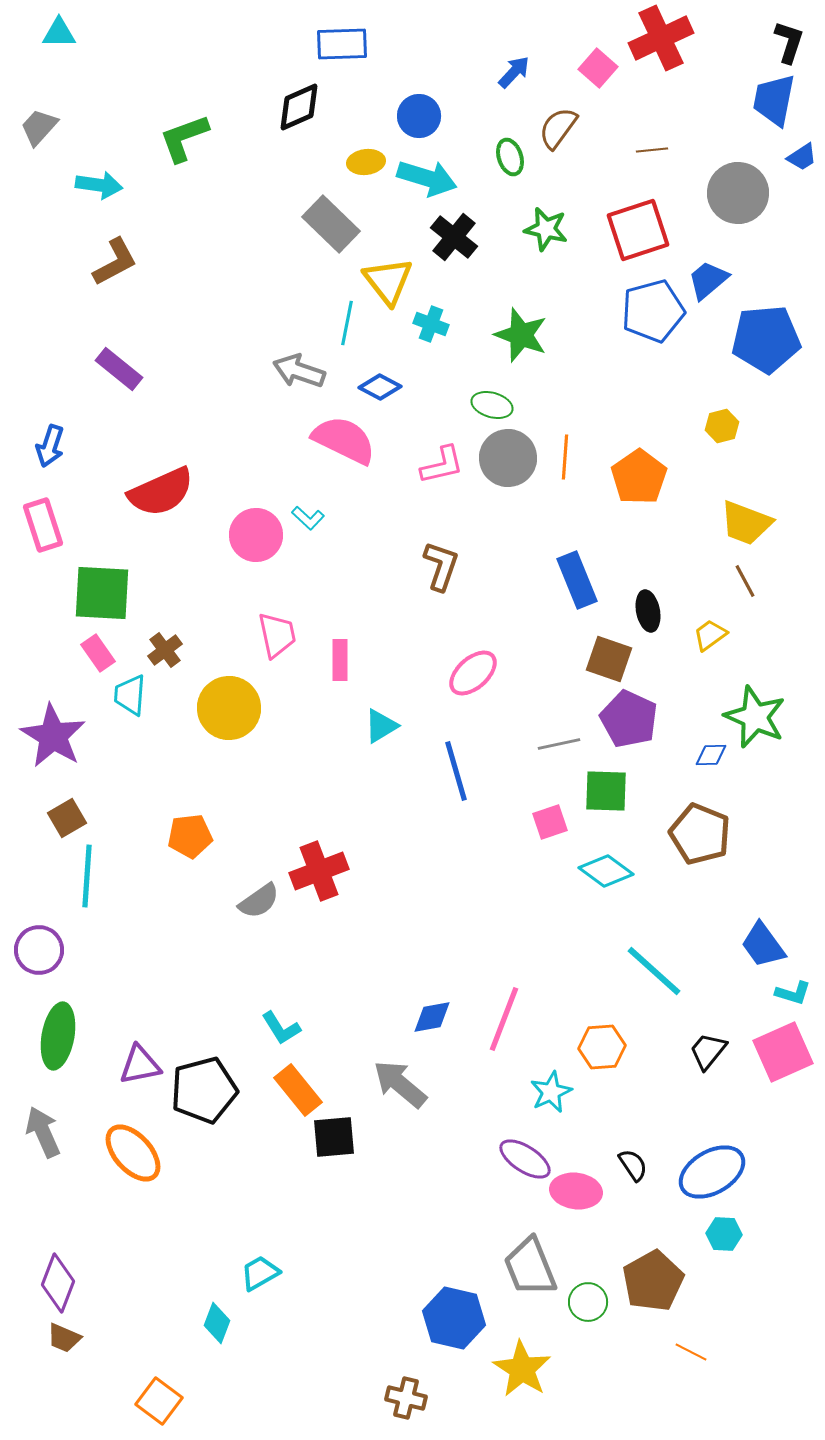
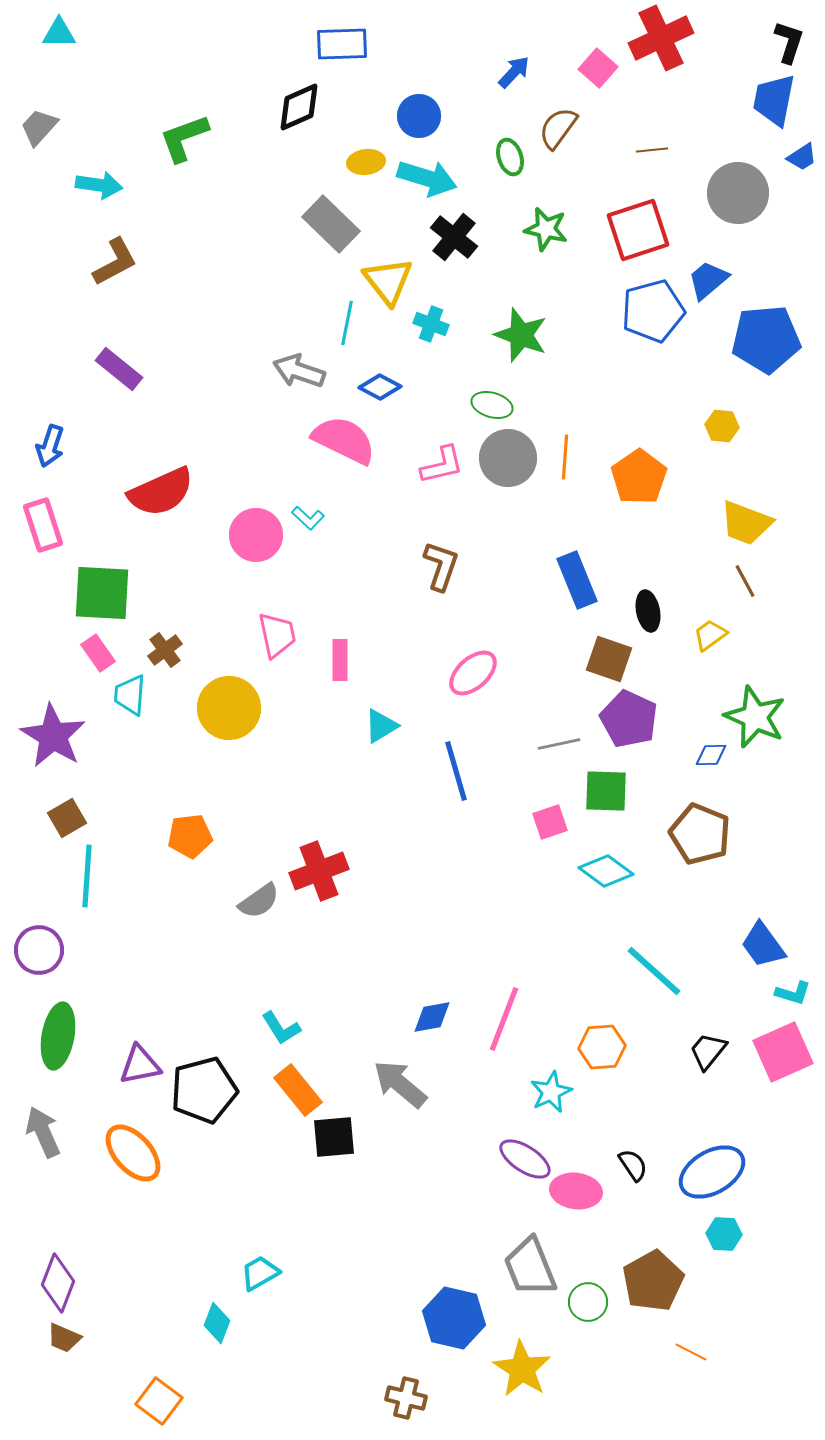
yellow hexagon at (722, 426): rotated 20 degrees clockwise
